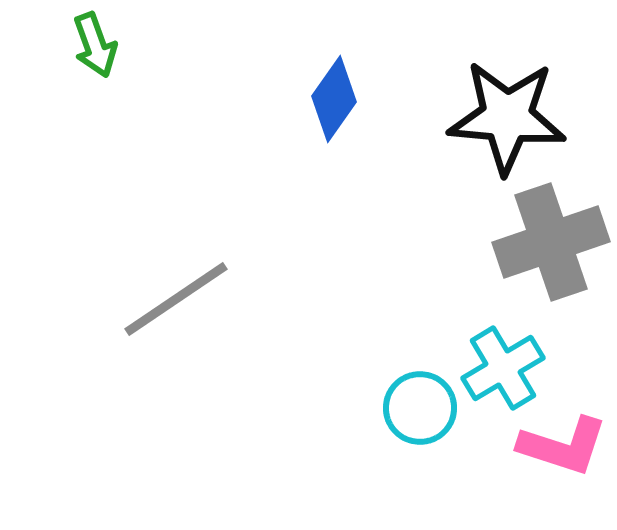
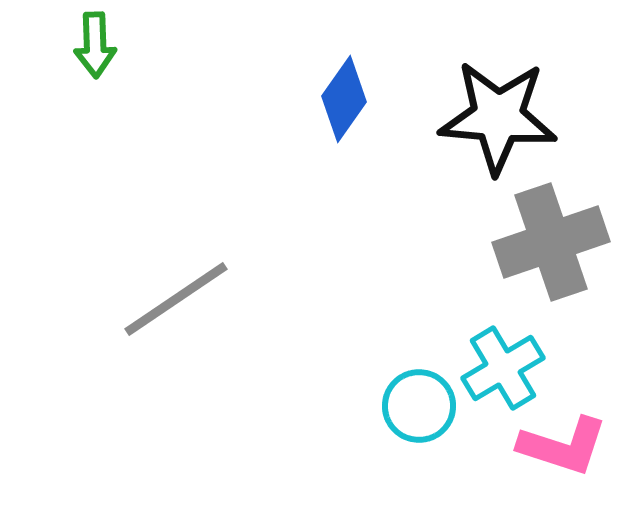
green arrow: rotated 18 degrees clockwise
blue diamond: moved 10 px right
black star: moved 9 px left
cyan circle: moved 1 px left, 2 px up
